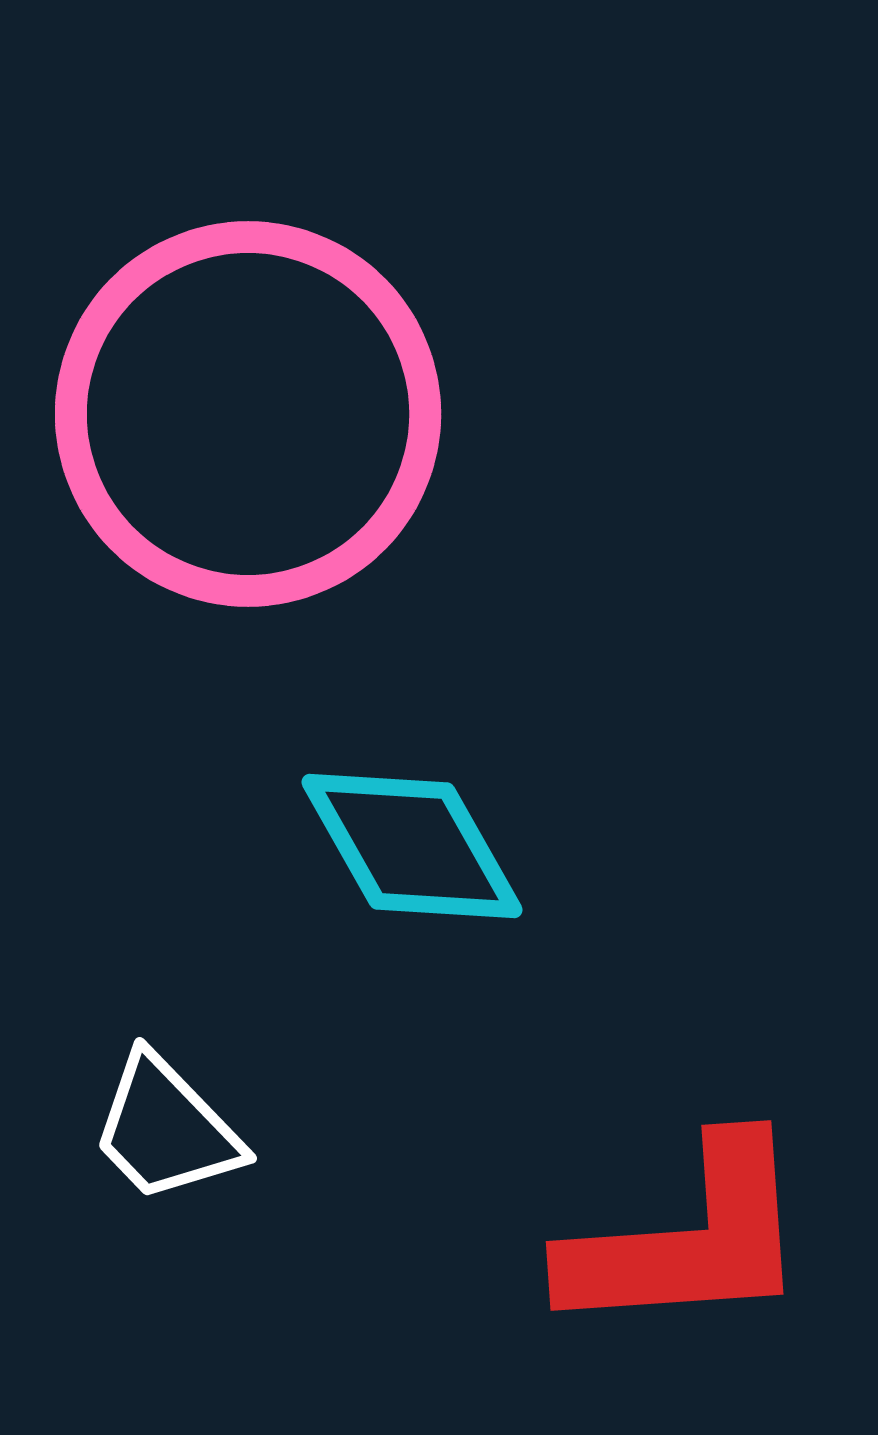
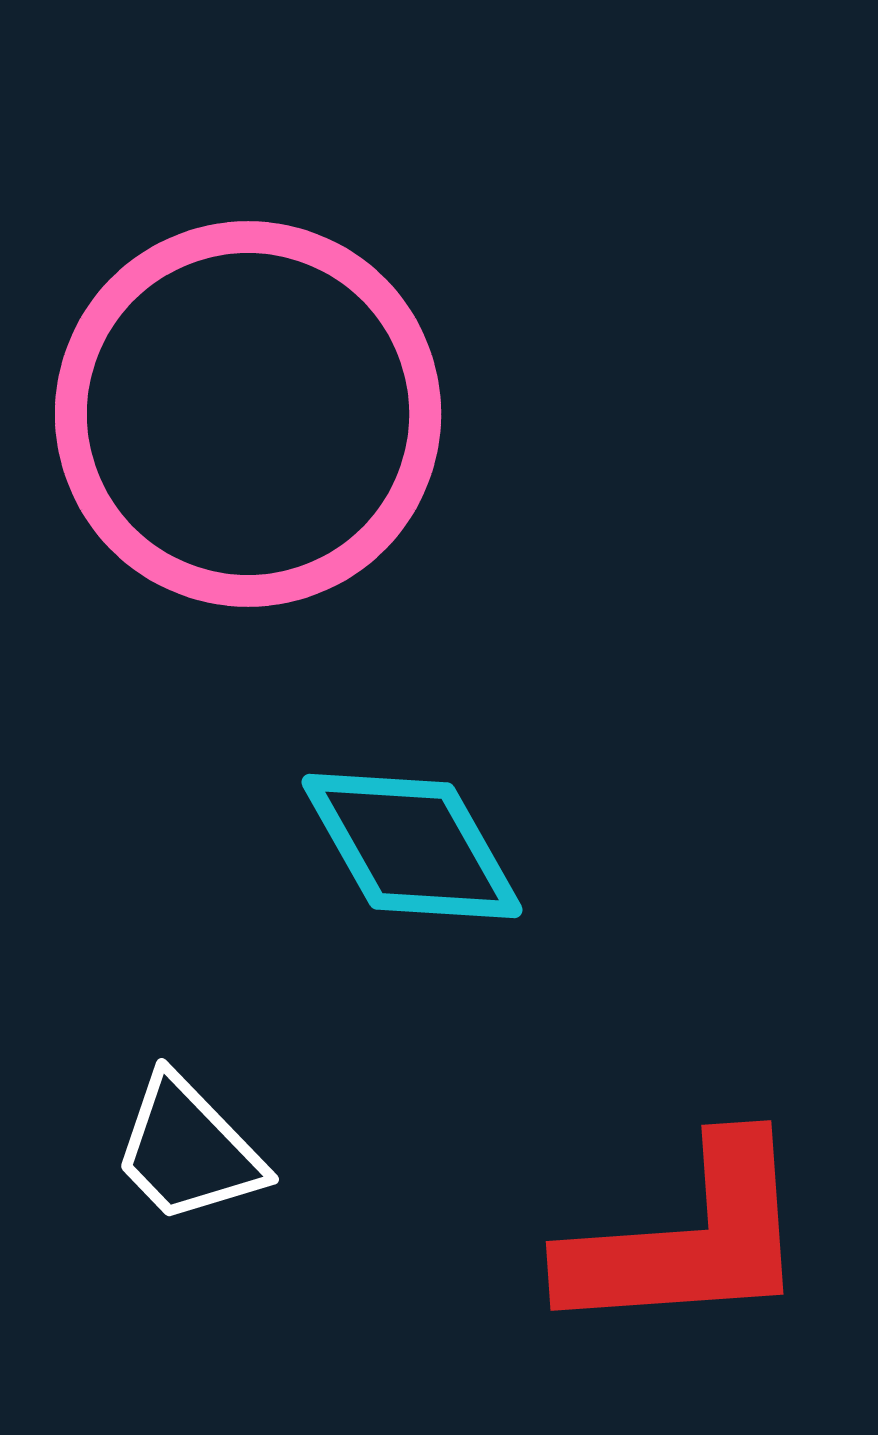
white trapezoid: moved 22 px right, 21 px down
